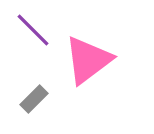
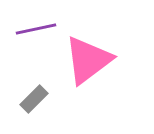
purple line: moved 3 px right, 1 px up; rotated 57 degrees counterclockwise
